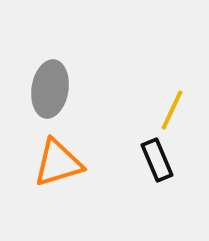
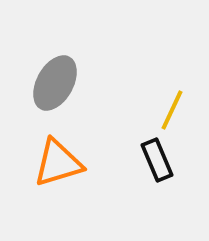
gray ellipse: moved 5 px right, 6 px up; rotated 20 degrees clockwise
